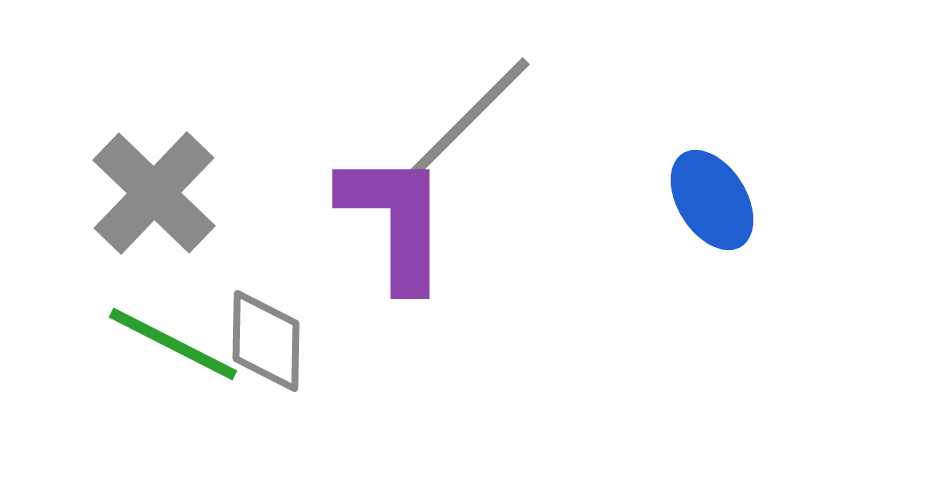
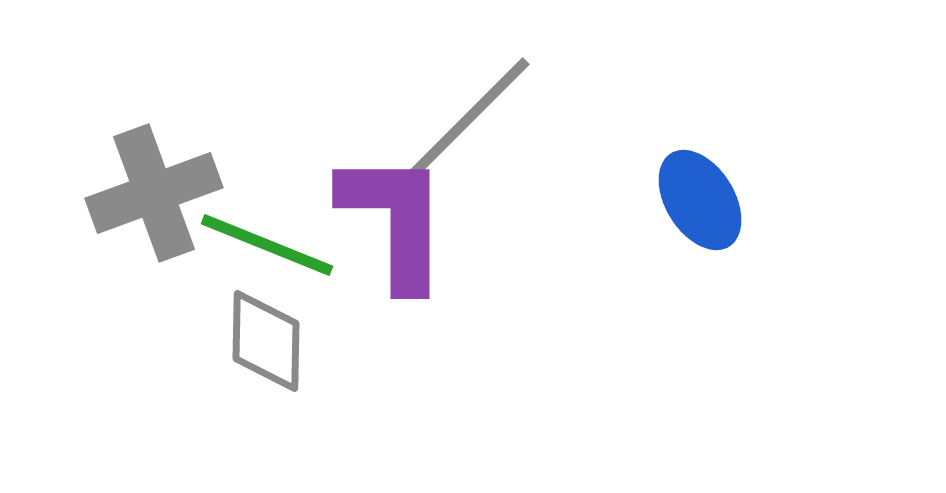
gray cross: rotated 26 degrees clockwise
blue ellipse: moved 12 px left
green line: moved 94 px right, 99 px up; rotated 5 degrees counterclockwise
